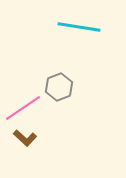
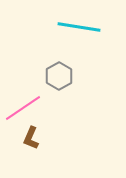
gray hexagon: moved 11 px up; rotated 8 degrees counterclockwise
brown L-shape: moved 6 px right; rotated 70 degrees clockwise
